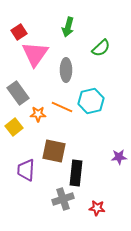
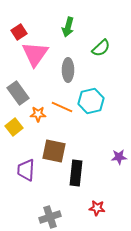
gray ellipse: moved 2 px right
gray cross: moved 13 px left, 18 px down
